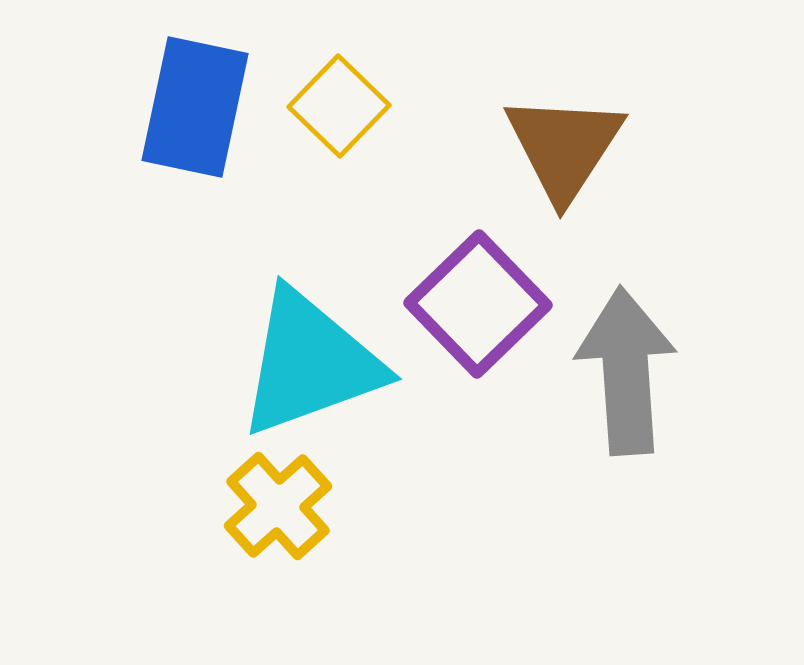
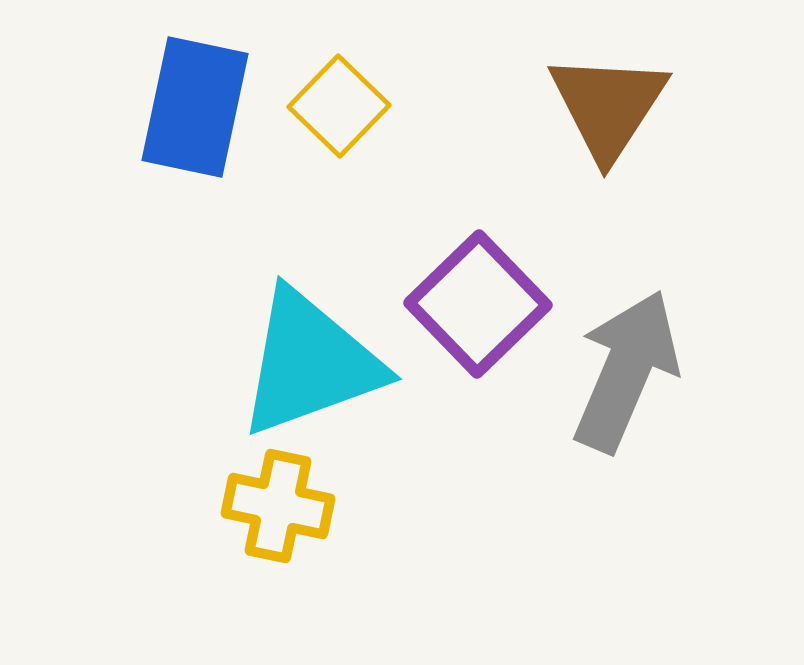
brown triangle: moved 44 px right, 41 px up
gray arrow: rotated 27 degrees clockwise
yellow cross: rotated 36 degrees counterclockwise
